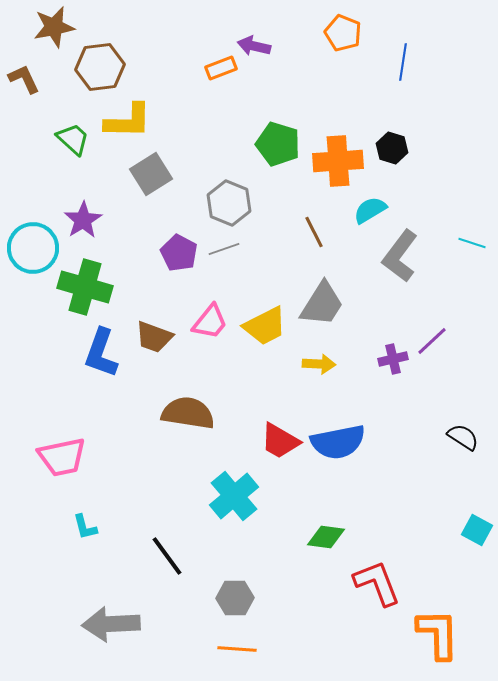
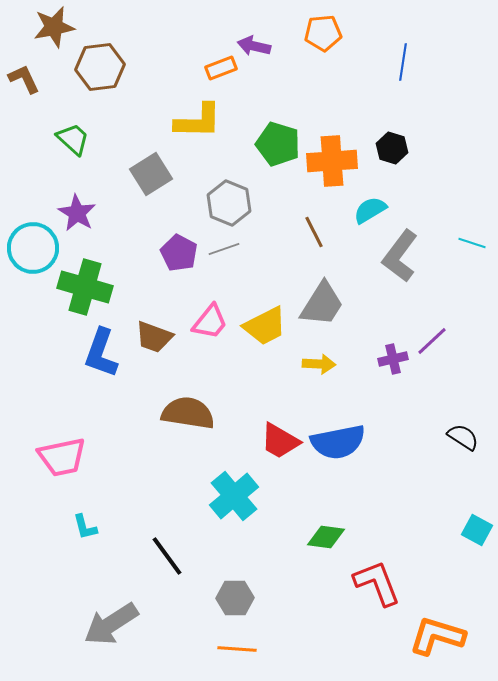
orange pentagon at (343, 33): moved 20 px left; rotated 27 degrees counterclockwise
yellow L-shape at (128, 121): moved 70 px right
orange cross at (338, 161): moved 6 px left
purple star at (83, 220): moved 6 px left, 7 px up; rotated 9 degrees counterclockwise
gray arrow at (111, 624): rotated 30 degrees counterclockwise
orange L-shape at (438, 634): moved 1 px left, 2 px down; rotated 72 degrees counterclockwise
